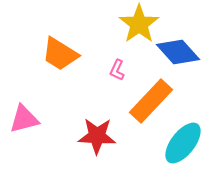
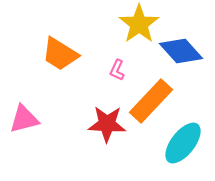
blue diamond: moved 3 px right, 1 px up
red star: moved 10 px right, 12 px up
